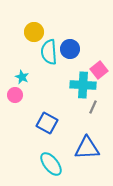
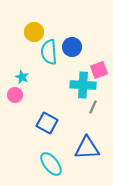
blue circle: moved 2 px right, 2 px up
pink square: rotated 18 degrees clockwise
